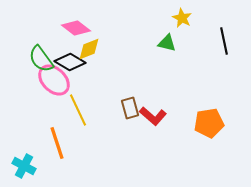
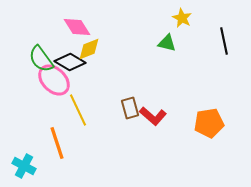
pink diamond: moved 1 px right, 1 px up; rotated 20 degrees clockwise
